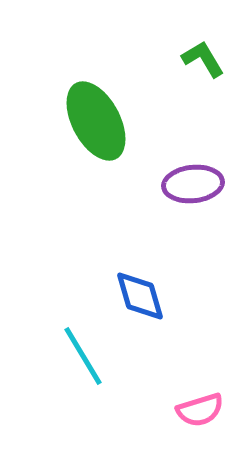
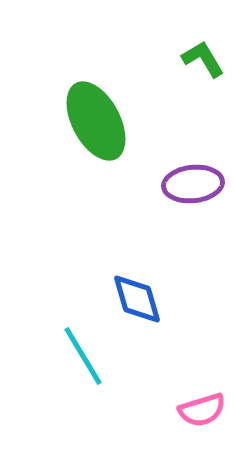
blue diamond: moved 3 px left, 3 px down
pink semicircle: moved 2 px right
